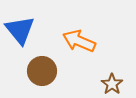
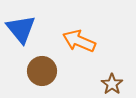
blue triangle: moved 1 px right, 1 px up
